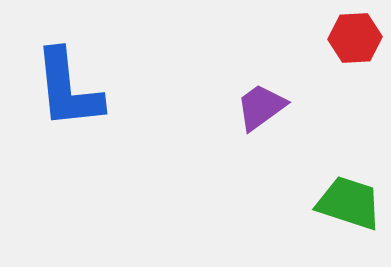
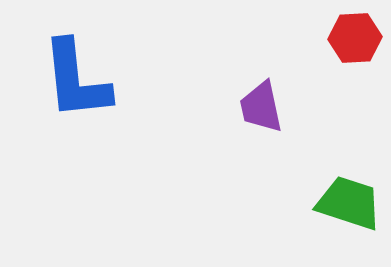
blue L-shape: moved 8 px right, 9 px up
purple trapezoid: rotated 66 degrees counterclockwise
